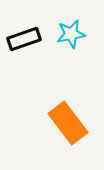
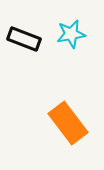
black rectangle: rotated 40 degrees clockwise
